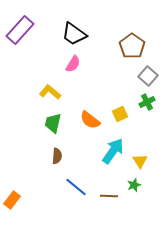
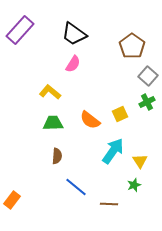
green trapezoid: rotated 75 degrees clockwise
brown line: moved 8 px down
